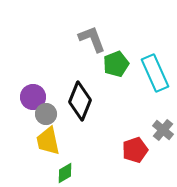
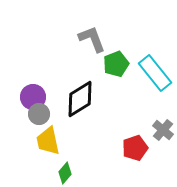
cyan rectangle: rotated 15 degrees counterclockwise
black diamond: moved 2 px up; rotated 36 degrees clockwise
gray circle: moved 7 px left
red pentagon: moved 2 px up
green diamond: rotated 20 degrees counterclockwise
